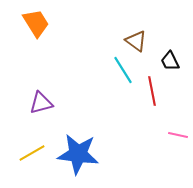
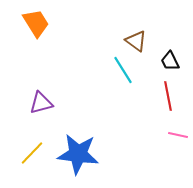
red line: moved 16 px right, 5 px down
yellow line: rotated 16 degrees counterclockwise
